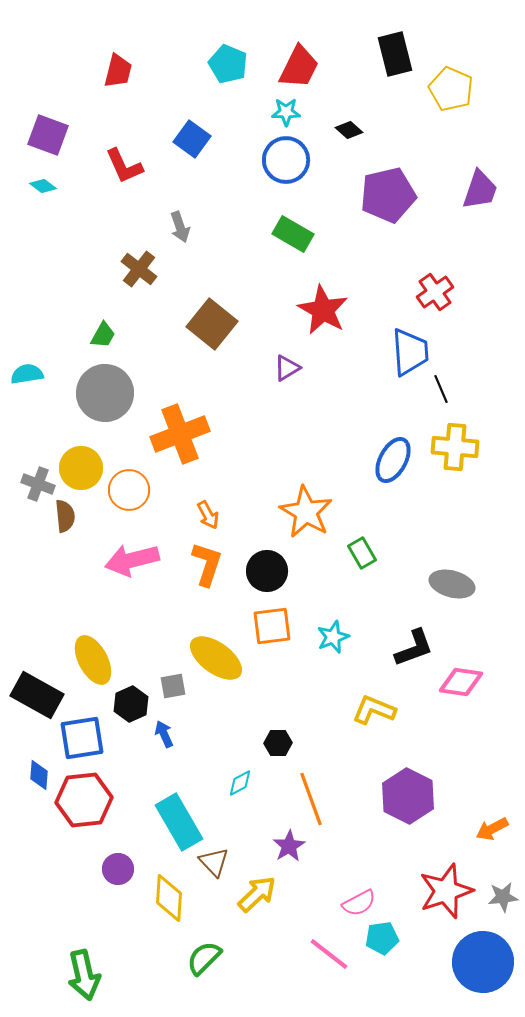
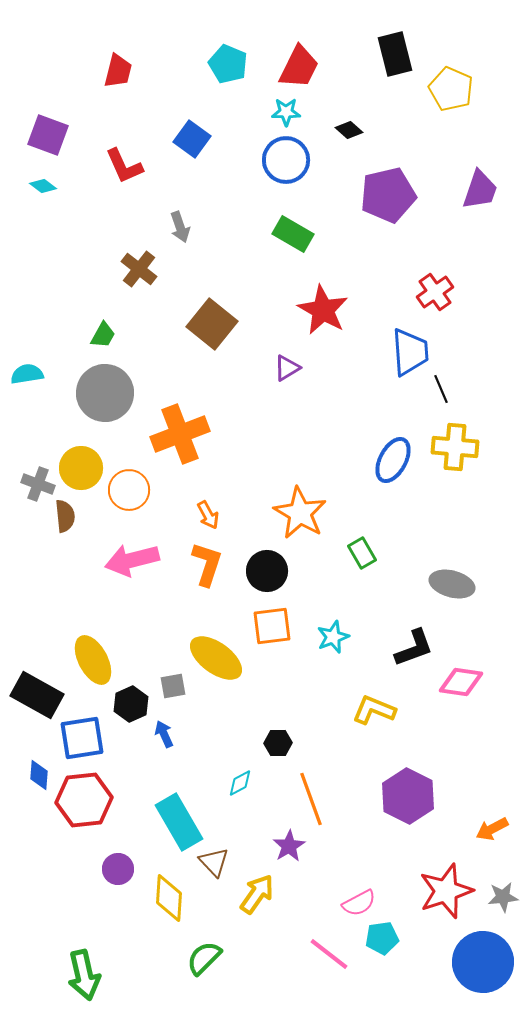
orange star at (306, 512): moved 6 px left, 1 px down
yellow arrow at (257, 894): rotated 12 degrees counterclockwise
